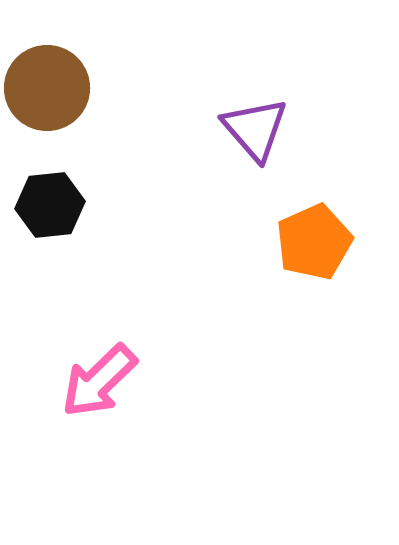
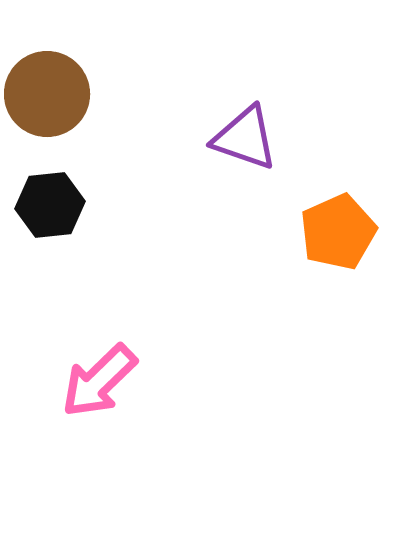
brown circle: moved 6 px down
purple triangle: moved 10 px left, 9 px down; rotated 30 degrees counterclockwise
orange pentagon: moved 24 px right, 10 px up
